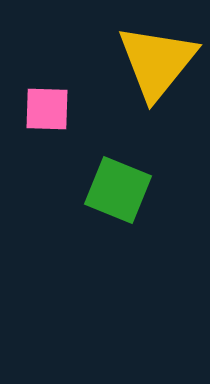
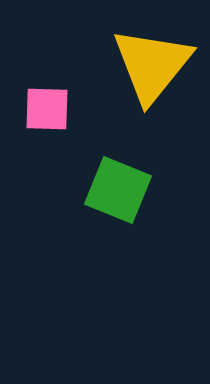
yellow triangle: moved 5 px left, 3 px down
